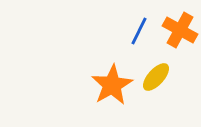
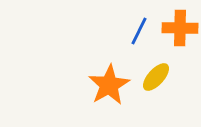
orange cross: moved 2 px up; rotated 28 degrees counterclockwise
orange star: moved 3 px left
